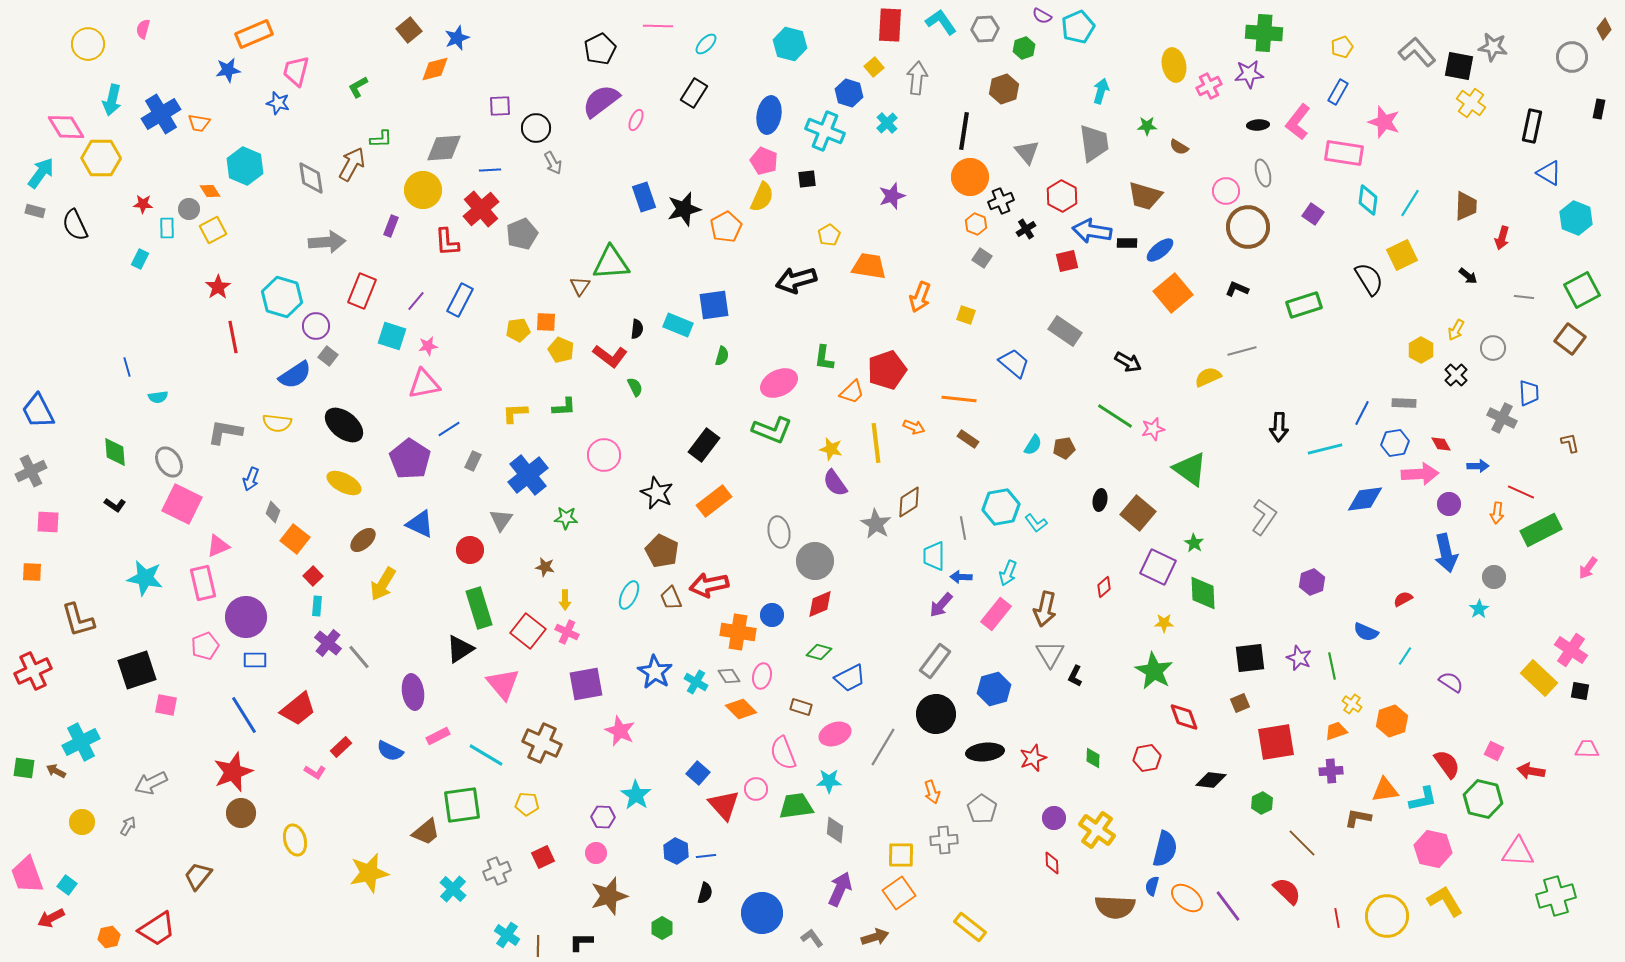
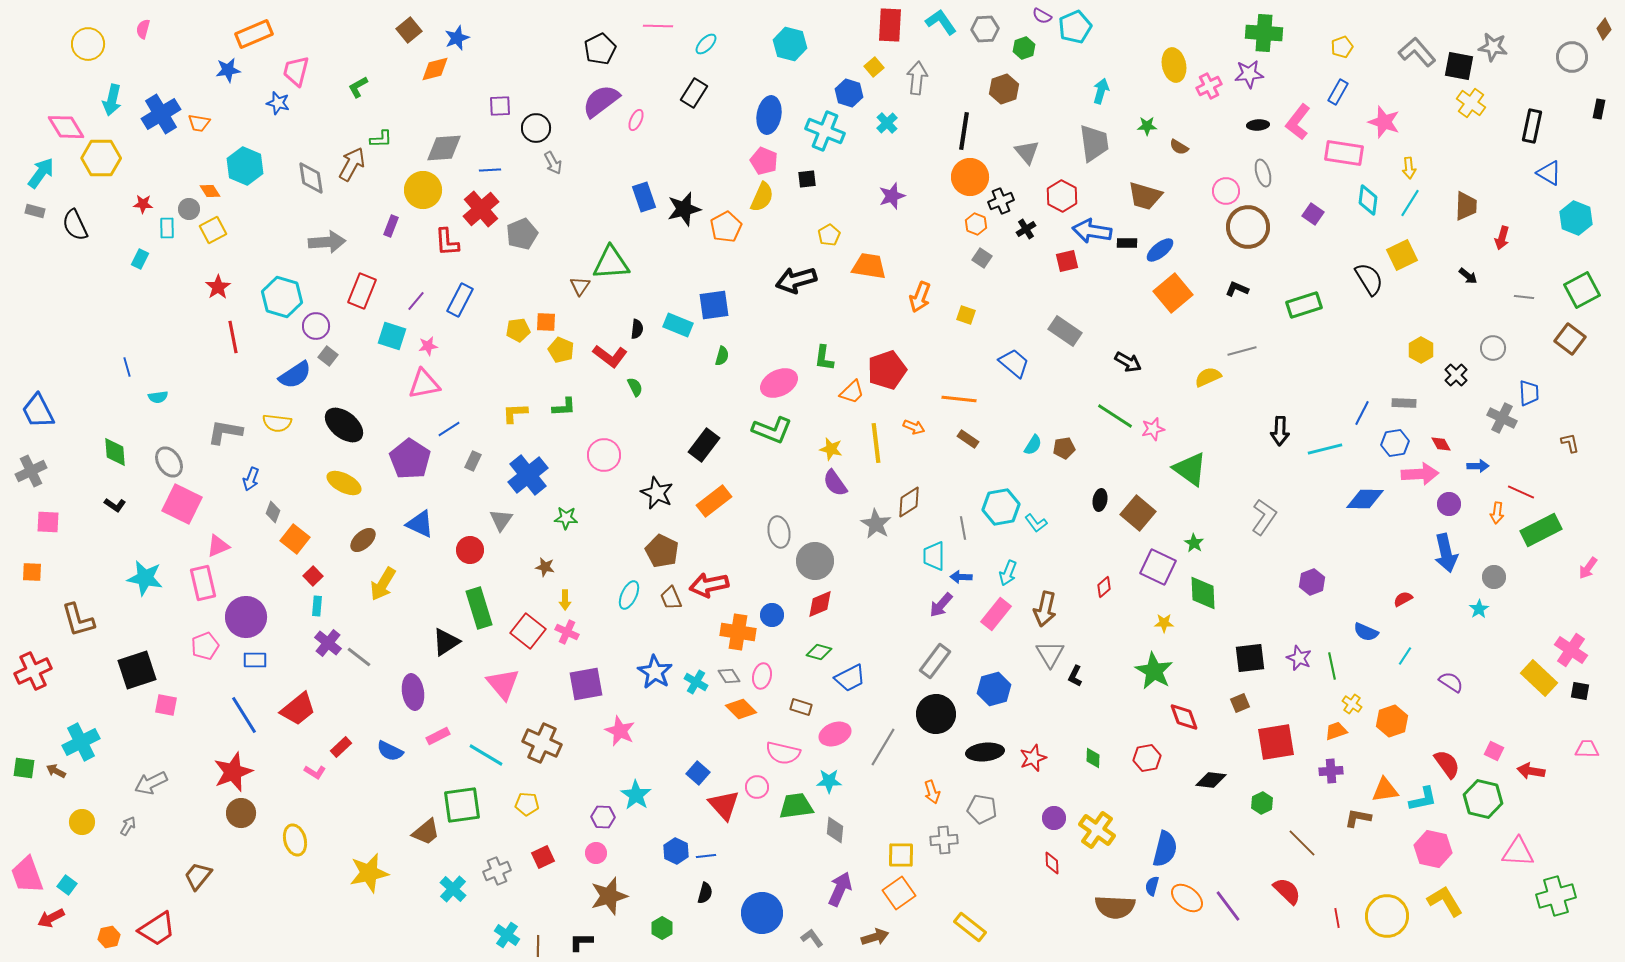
cyan pentagon at (1078, 27): moved 3 px left
yellow arrow at (1456, 330): moved 47 px left, 162 px up; rotated 35 degrees counterclockwise
black arrow at (1279, 427): moved 1 px right, 4 px down
blue diamond at (1365, 499): rotated 9 degrees clockwise
black triangle at (460, 649): moved 14 px left, 7 px up
gray line at (359, 657): rotated 12 degrees counterclockwise
pink semicircle at (783, 753): rotated 56 degrees counterclockwise
pink circle at (756, 789): moved 1 px right, 2 px up
gray pentagon at (982, 809): rotated 24 degrees counterclockwise
